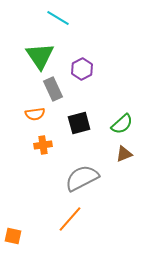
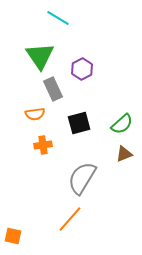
gray semicircle: rotated 32 degrees counterclockwise
